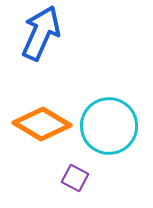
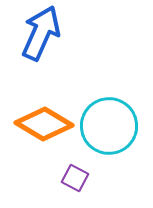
orange diamond: moved 2 px right
